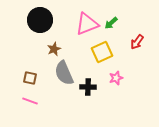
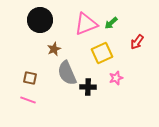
pink triangle: moved 1 px left
yellow square: moved 1 px down
gray semicircle: moved 3 px right
pink line: moved 2 px left, 1 px up
